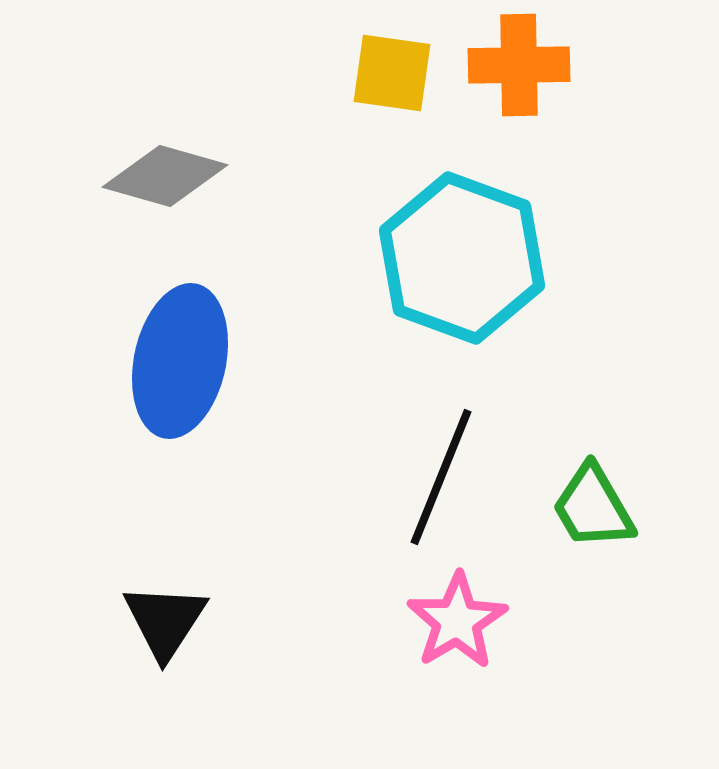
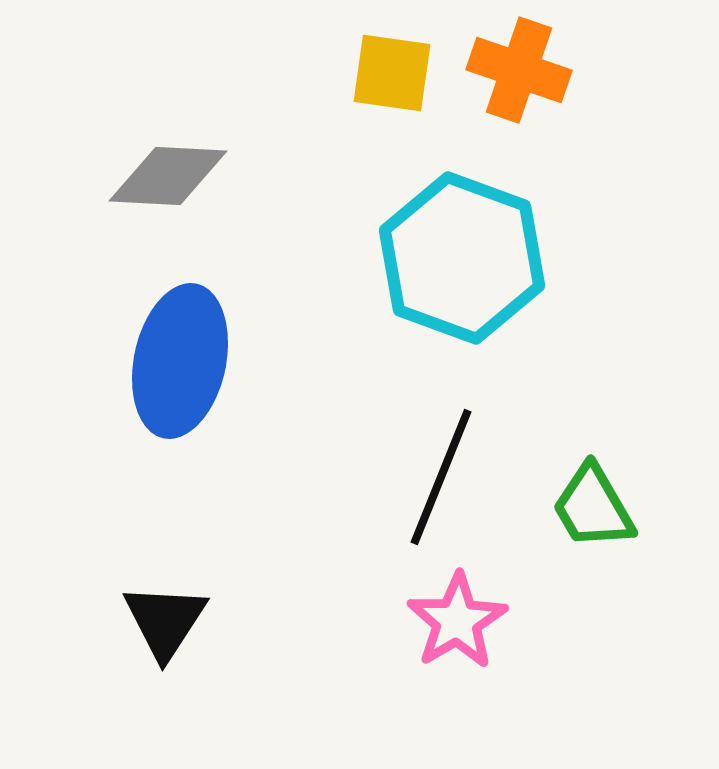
orange cross: moved 5 px down; rotated 20 degrees clockwise
gray diamond: moved 3 px right; rotated 13 degrees counterclockwise
